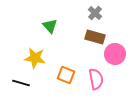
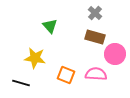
pink semicircle: moved 5 px up; rotated 75 degrees counterclockwise
